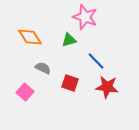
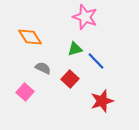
green triangle: moved 6 px right, 9 px down
red square: moved 4 px up; rotated 24 degrees clockwise
red star: moved 5 px left, 14 px down; rotated 25 degrees counterclockwise
